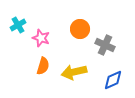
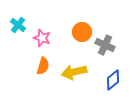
cyan cross: rotated 21 degrees counterclockwise
orange circle: moved 2 px right, 3 px down
pink star: moved 1 px right
blue diamond: rotated 15 degrees counterclockwise
